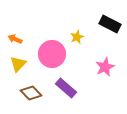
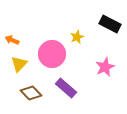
orange arrow: moved 3 px left, 1 px down
yellow triangle: moved 1 px right
